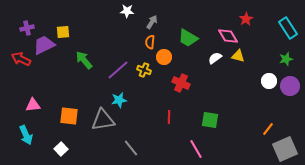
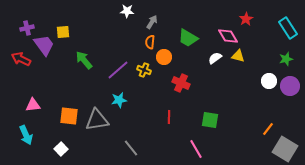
purple trapezoid: rotated 80 degrees clockwise
gray triangle: moved 6 px left
gray square: rotated 35 degrees counterclockwise
